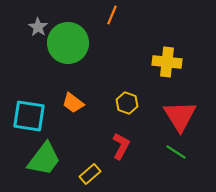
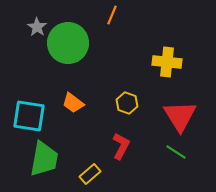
gray star: moved 1 px left
green trapezoid: rotated 27 degrees counterclockwise
